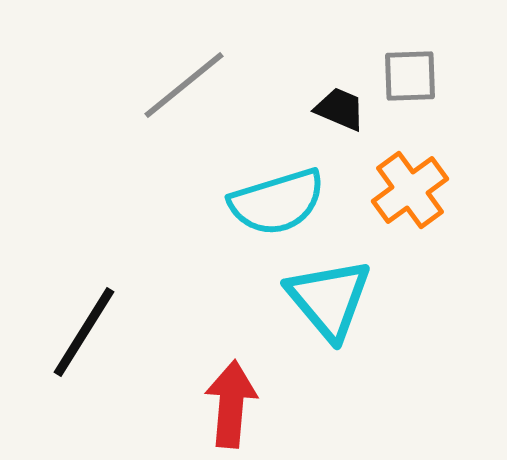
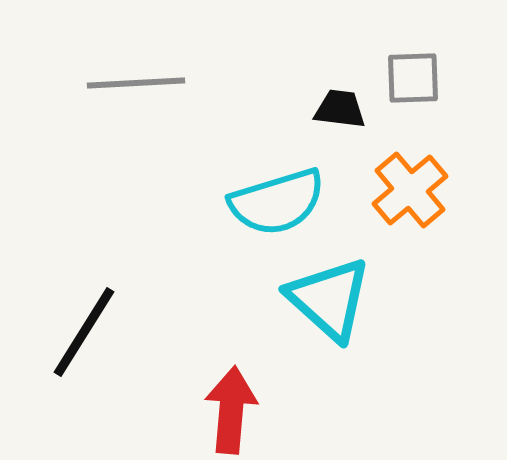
gray square: moved 3 px right, 2 px down
gray line: moved 48 px left, 2 px up; rotated 36 degrees clockwise
black trapezoid: rotated 16 degrees counterclockwise
orange cross: rotated 4 degrees counterclockwise
cyan triangle: rotated 8 degrees counterclockwise
red arrow: moved 6 px down
